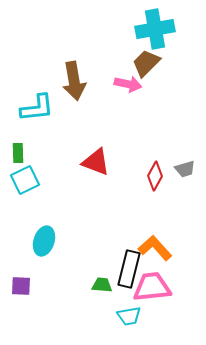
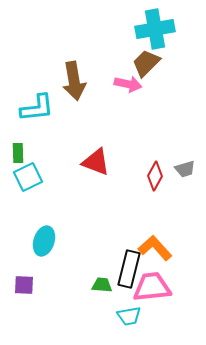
cyan square: moved 3 px right, 3 px up
purple square: moved 3 px right, 1 px up
